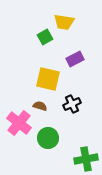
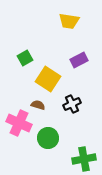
yellow trapezoid: moved 5 px right, 1 px up
green square: moved 20 px left, 21 px down
purple rectangle: moved 4 px right, 1 px down
yellow square: rotated 20 degrees clockwise
brown semicircle: moved 2 px left, 1 px up
pink cross: rotated 15 degrees counterclockwise
green cross: moved 2 px left
